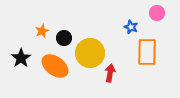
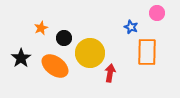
orange star: moved 1 px left, 3 px up
